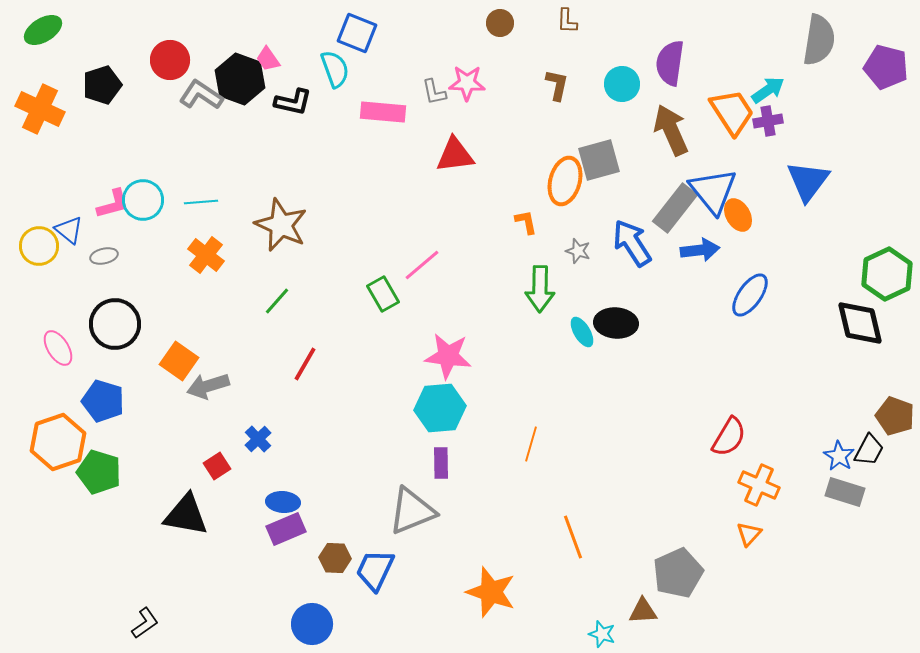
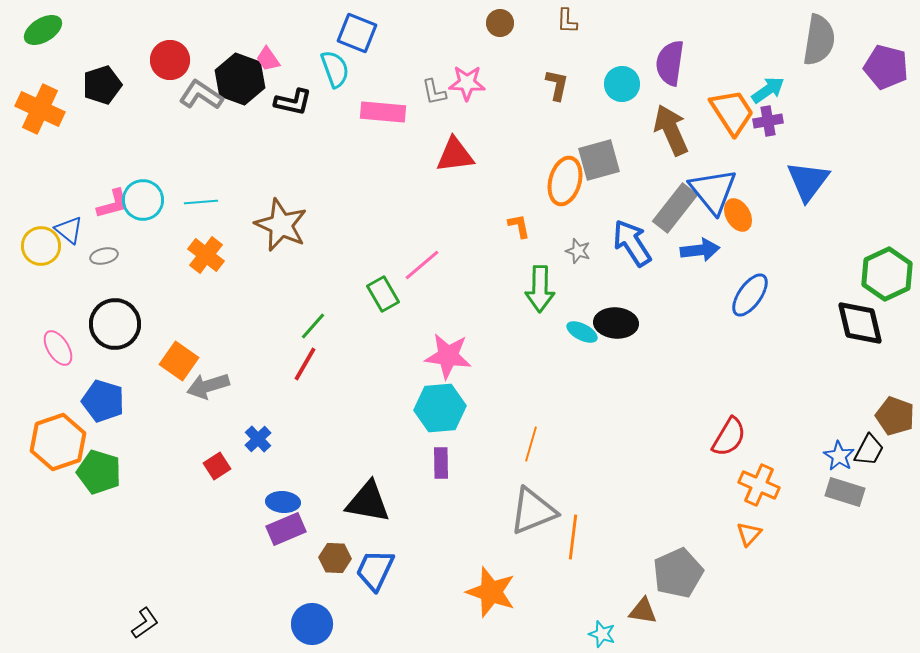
orange L-shape at (526, 222): moved 7 px left, 4 px down
yellow circle at (39, 246): moved 2 px right
green line at (277, 301): moved 36 px right, 25 px down
cyan ellipse at (582, 332): rotated 32 degrees counterclockwise
gray triangle at (412, 511): moved 121 px right
black triangle at (186, 515): moved 182 px right, 13 px up
orange line at (573, 537): rotated 27 degrees clockwise
brown triangle at (643, 611): rotated 12 degrees clockwise
